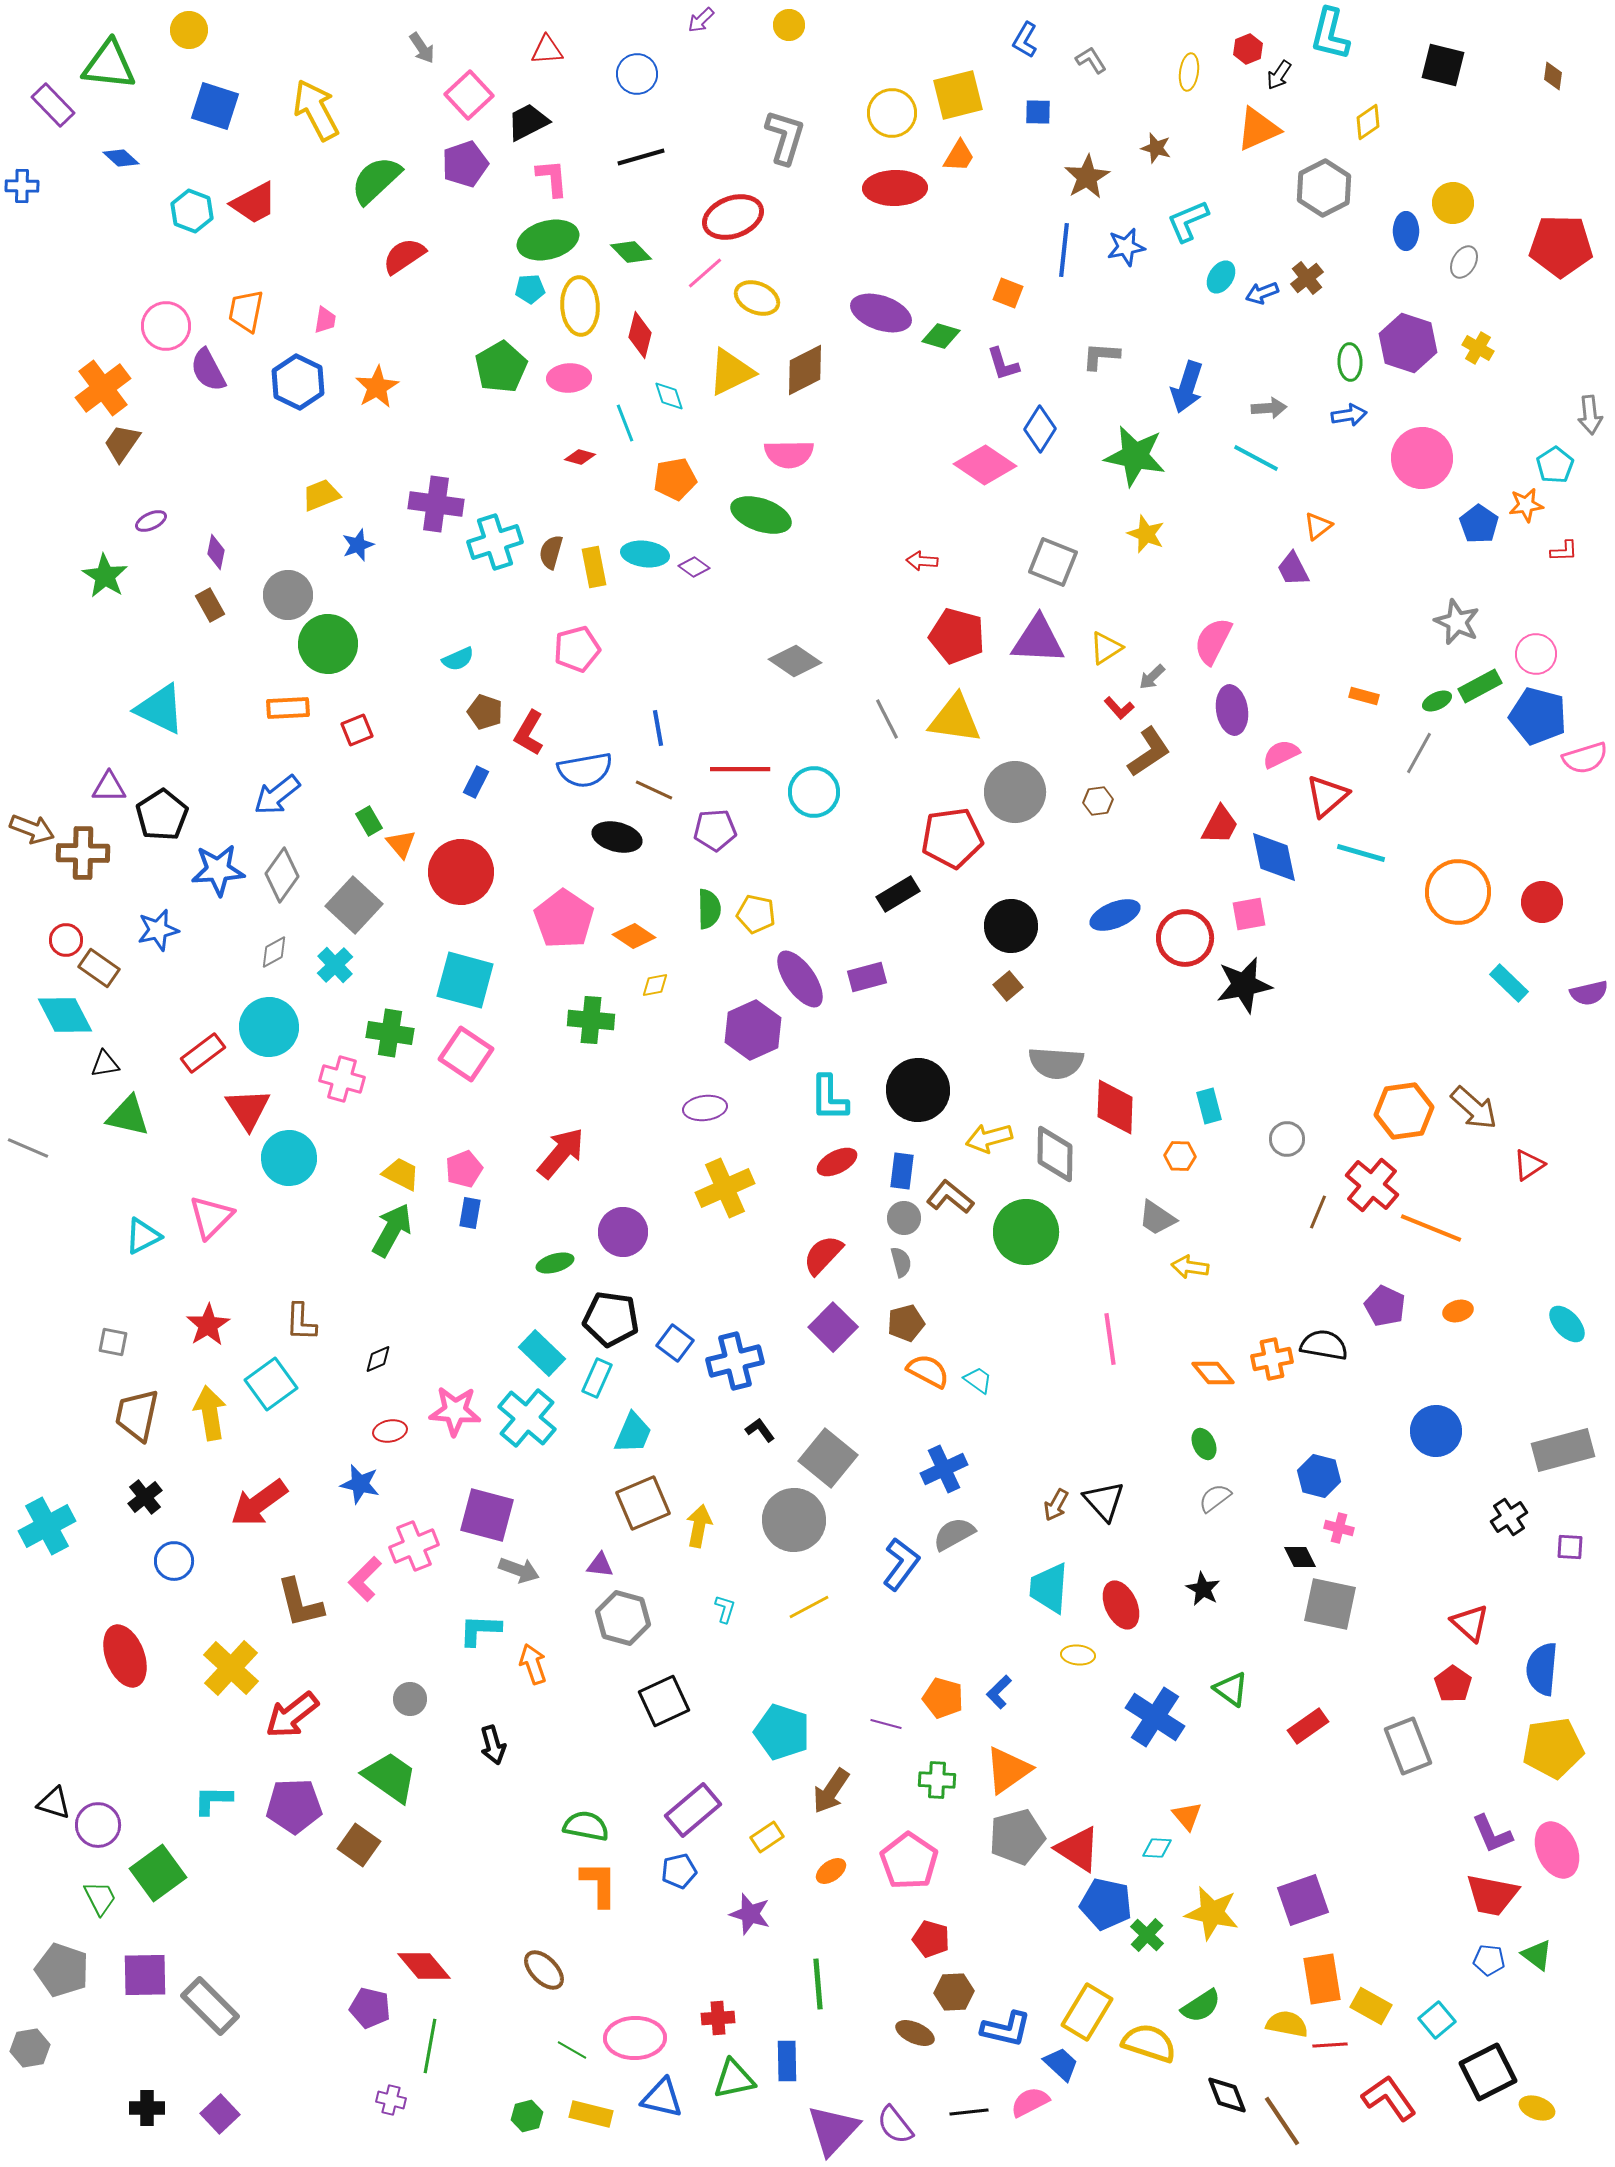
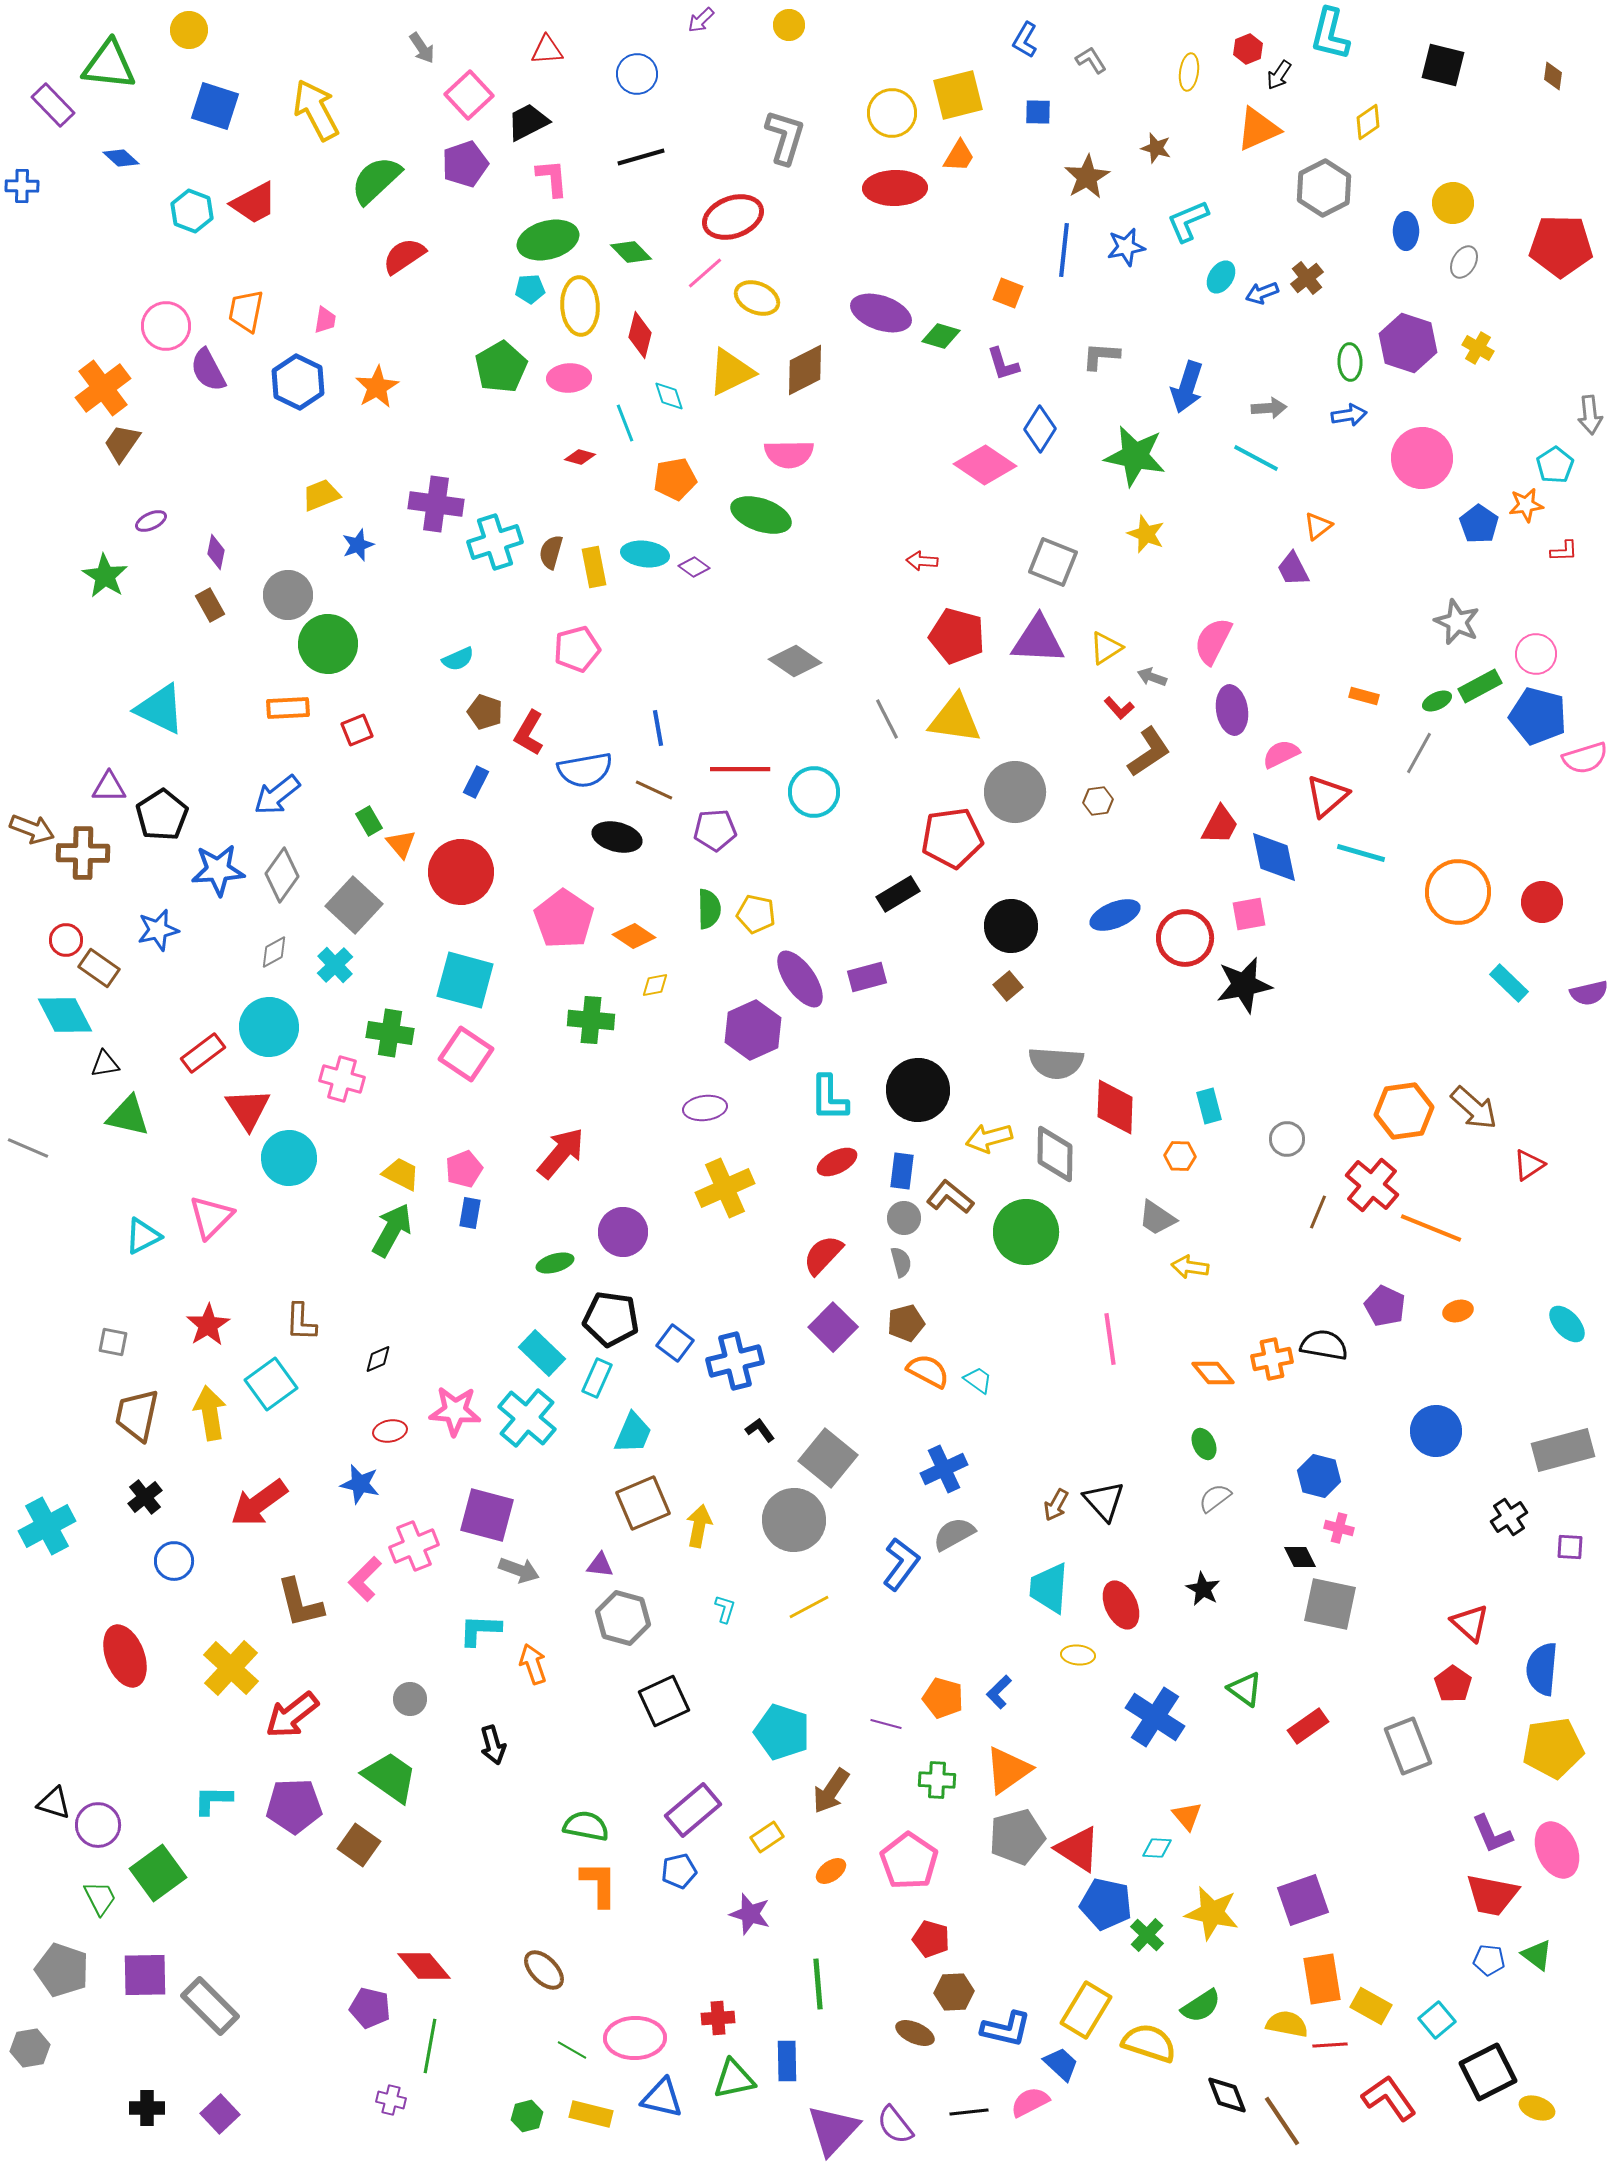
gray arrow at (1152, 677): rotated 64 degrees clockwise
green triangle at (1231, 1689): moved 14 px right
yellow rectangle at (1087, 2012): moved 1 px left, 2 px up
